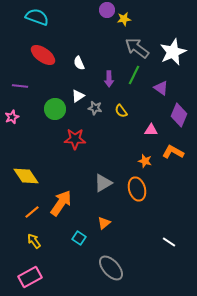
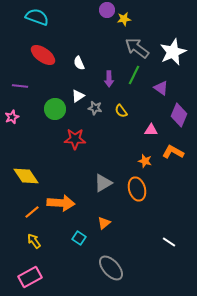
orange arrow: rotated 60 degrees clockwise
